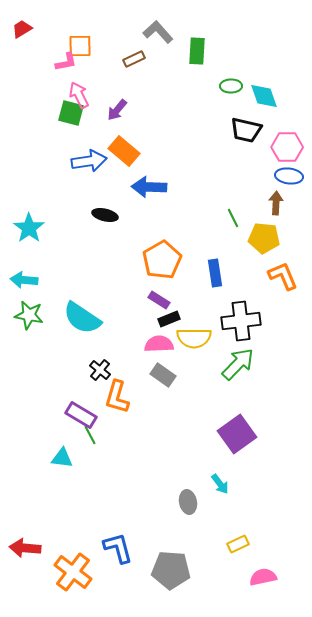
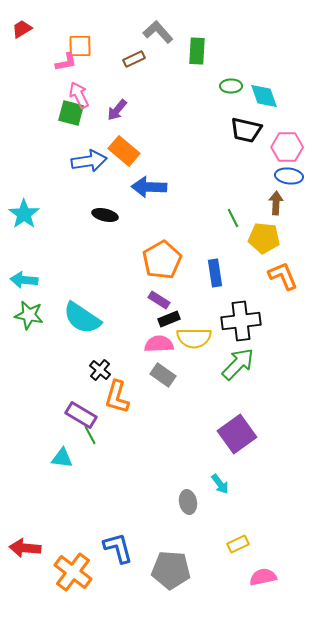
cyan star at (29, 228): moved 5 px left, 14 px up
